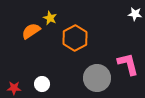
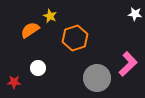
yellow star: moved 2 px up
orange semicircle: moved 1 px left, 1 px up
orange hexagon: rotated 10 degrees clockwise
pink L-shape: rotated 60 degrees clockwise
white circle: moved 4 px left, 16 px up
red star: moved 6 px up
